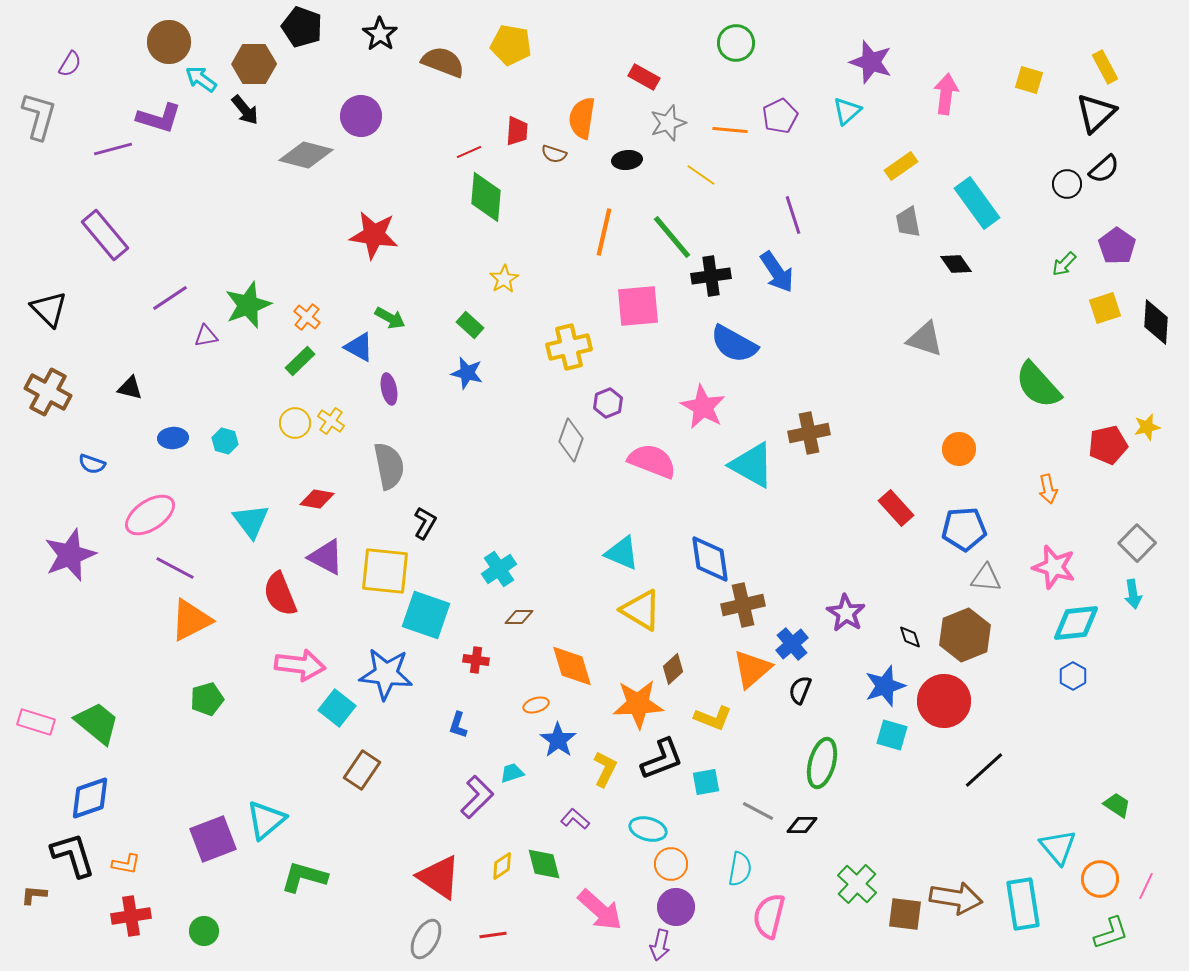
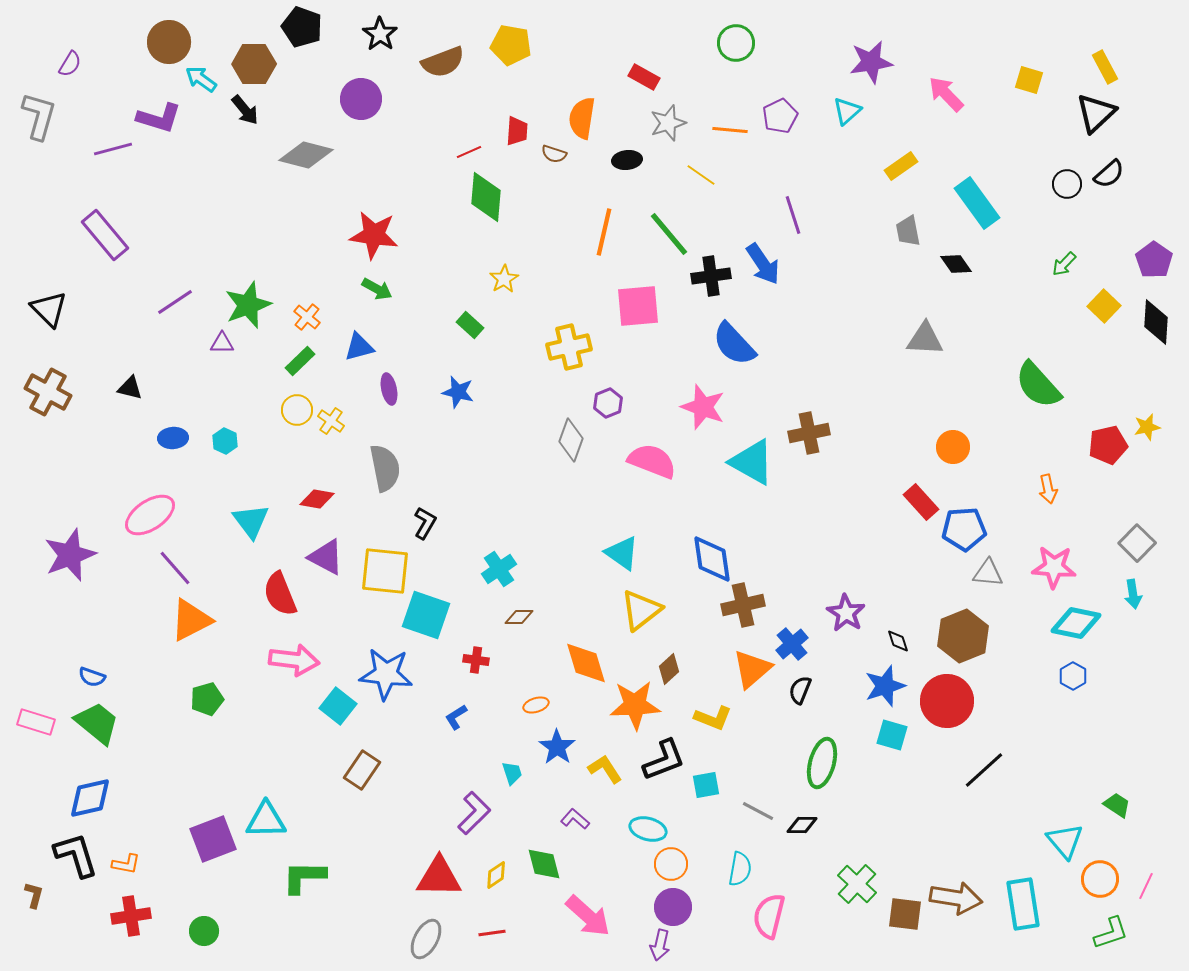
brown semicircle at (443, 62): rotated 138 degrees clockwise
purple star at (871, 62): rotated 27 degrees counterclockwise
pink arrow at (946, 94): rotated 51 degrees counterclockwise
purple circle at (361, 116): moved 17 px up
black semicircle at (1104, 169): moved 5 px right, 5 px down
gray trapezoid at (908, 222): moved 9 px down
green line at (672, 237): moved 3 px left, 3 px up
purple pentagon at (1117, 246): moved 37 px right, 14 px down
blue arrow at (777, 272): moved 14 px left, 8 px up
purple line at (170, 298): moved 5 px right, 4 px down
yellow square at (1105, 308): moved 1 px left, 2 px up; rotated 28 degrees counterclockwise
green arrow at (390, 318): moved 13 px left, 29 px up
purple triangle at (206, 336): moved 16 px right, 7 px down; rotated 10 degrees clockwise
gray triangle at (925, 339): rotated 15 degrees counterclockwise
blue semicircle at (734, 344): rotated 18 degrees clockwise
blue triangle at (359, 347): rotated 44 degrees counterclockwise
blue star at (467, 373): moved 9 px left, 19 px down
pink star at (703, 407): rotated 9 degrees counterclockwise
yellow circle at (295, 423): moved 2 px right, 13 px up
cyan hexagon at (225, 441): rotated 10 degrees clockwise
orange circle at (959, 449): moved 6 px left, 2 px up
blue semicircle at (92, 464): moved 213 px down
cyan triangle at (752, 465): moved 3 px up
gray semicircle at (389, 466): moved 4 px left, 2 px down
red rectangle at (896, 508): moved 25 px right, 6 px up
cyan triangle at (622, 553): rotated 12 degrees clockwise
blue diamond at (710, 559): moved 2 px right
pink star at (1054, 567): rotated 12 degrees counterclockwise
purple line at (175, 568): rotated 21 degrees clockwise
gray triangle at (986, 578): moved 2 px right, 5 px up
yellow triangle at (641, 610): rotated 51 degrees clockwise
cyan diamond at (1076, 623): rotated 18 degrees clockwise
brown hexagon at (965, 635): moved 2 px left, 1 px down
black diamond at (910, 637): moved 12 px left, 4 px down
pink arrow at (300, 665): moved 6 px left, 5 px up
orange diamond at (572, 666): moved 14 px right, 3 px up
brown diamond at (673, 669): moved 4 px left
red circle at (944, 701): moved 3 px right
orange star at (638, 704): moved 3 px left, 1 px down
cyan square at (337, 708): moved 1 px right, 2 px up
blue L-shape at (458, 725): moved 2 px left, 8 px up; rotated 40 degrees clockwise
blue star at (558, 740): moved 1 px left, 7 px down
black L-shape at (662, 759): moved 2 px right, 1 px down
yellow L-shape at (605, 769): rotated 60 degrees counterclockwise
cyan trapezoid at (512, 773): rotated 90 degrees clockwise
cyan square at (706, 782): moved 3 px down
purple L-shape at (477, 797): moved 3 px left, 16 px down
blue diamond at (90, 798): rotated 6 degrees clockwise
cyan triangle at (266, 820): rotated 39 degrees clockwise
cyan triangle at (1058, 847): moved 7 px right, 6 px up
black L-shape at (73, 855): moved 3 px right
yellow diamond at (502, 866): moved 6 px left, 9 px down
green L-shape at (304, 877): rotated 15 degrees counterclockwise
red triangle at (439, 877): rotated 33 degrees counterclockwise
brown L-shape at (34, 895): rotated 100 degrees clockwise
purple circle at (676, 907): moved 3 px left
pink arrow at (600, 910): moved 12 px left, 6 px down
red line at (493, 935): moved 1 px left, 2 px up
